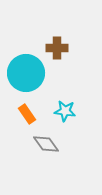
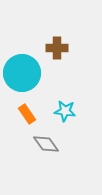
cyan circle: moved 4 px left
